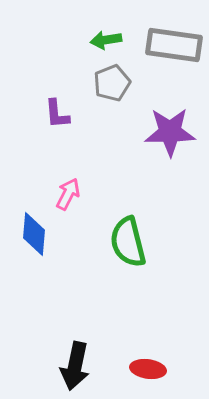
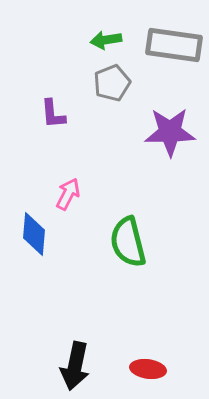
purple L-shape: moved 4 px left
